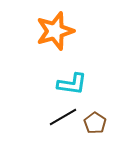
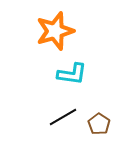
cyan L-shape: moved 10 px up
brown pentagon: moved 4 px right, 1 px down
